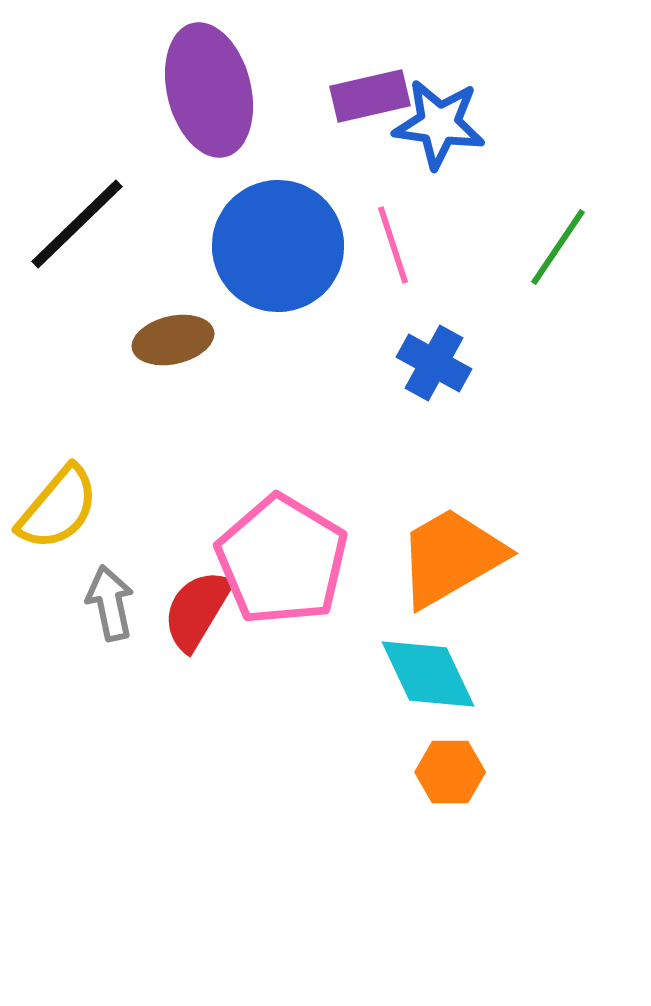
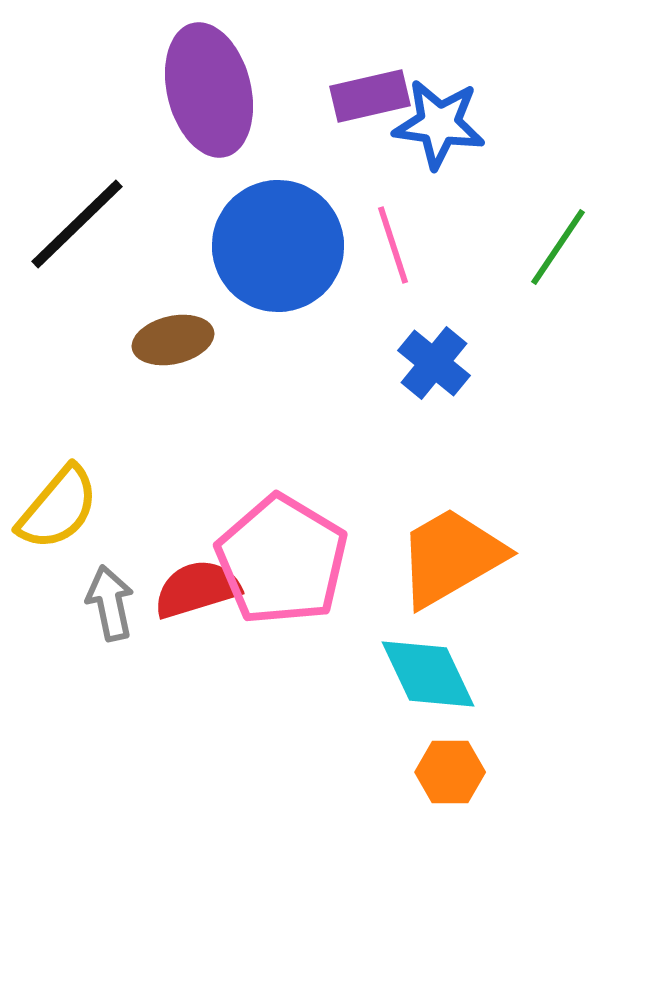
blue cross: rotated 10 degrees clockwise
red semicircle: moved 21 px up; rotated 42 degrees clockwise
